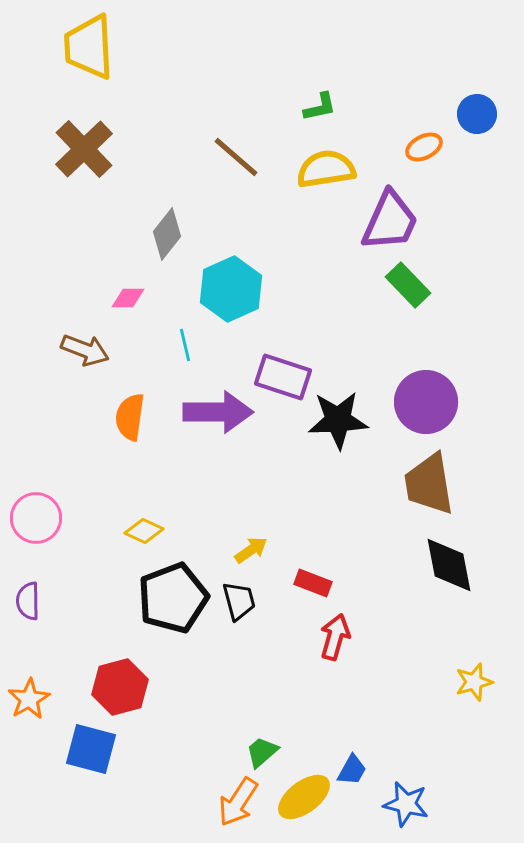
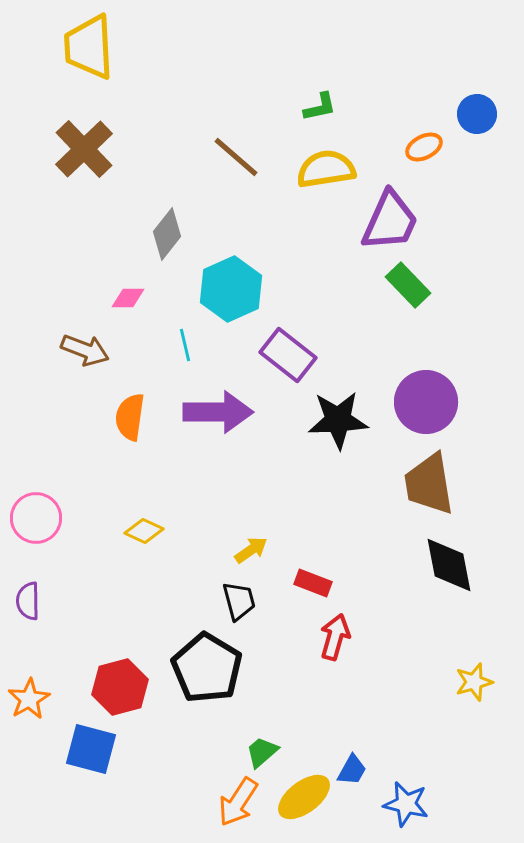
purple rectangle: moved 5 px right, 22 px up; rotated 20 degrees clockwise
black pentagon: moved 34 px right, 70 px down; rotated 20 degrees counterclockwise
